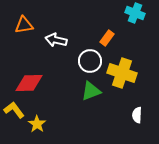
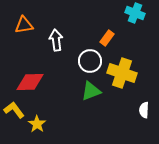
white arrow: rotated 70 degrees clockwise
red diamond: moved 1 px right, 1 px up
white semicircle: moved 7 px right, 5 px up
